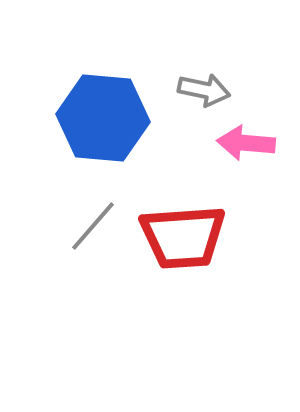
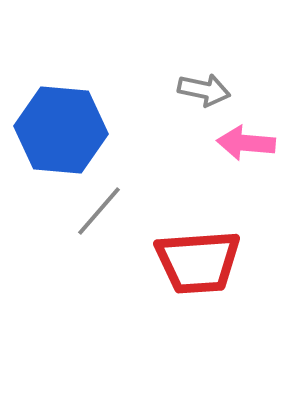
blue hexagon: moved 42 px left, 12 px down
gray line: moved 6 px right, 15 px up
red trapezoid: moved 15 px right, 25 px down
